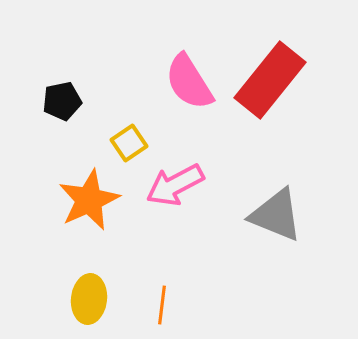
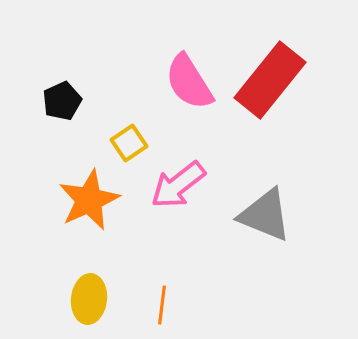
black pentagon: rotated 12 degrees counterclockwise
pink arrow: moved 3 px right; rotated 10 degrees counterclockwise
gray triangle: moved 11 px left
